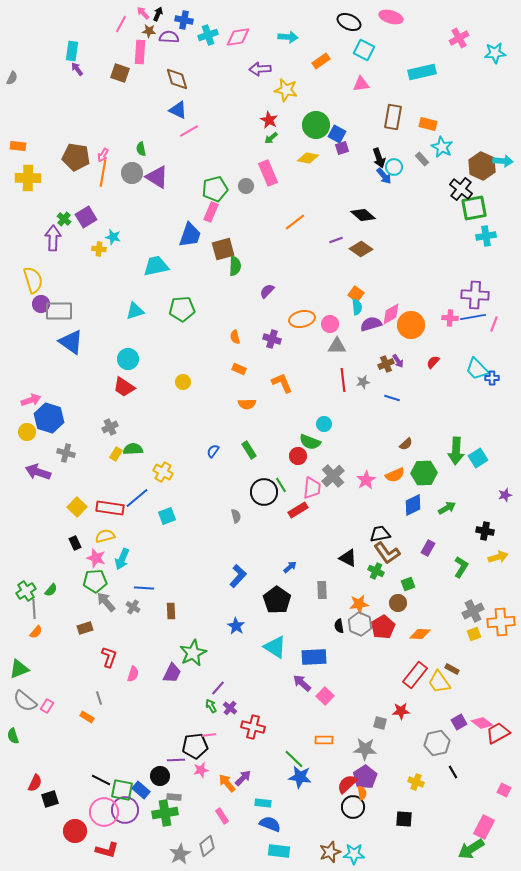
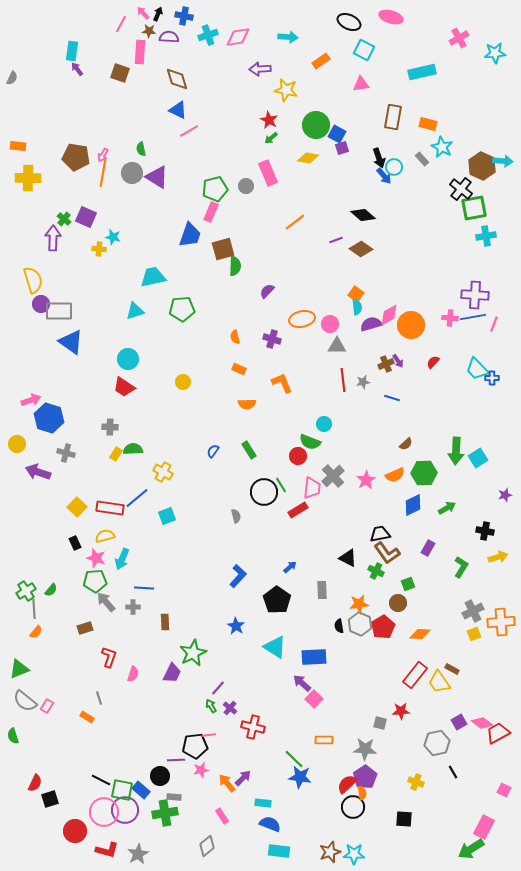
blue cross at (184, 20): moved 4 px up
purple square at (86, 217): rotated 35 degrees counterclockwise
cyan trapezoid at (156, 266): moved 3 px left, 11 px down
pink diamond at (391, 314): moved 2 px left, 1 px down
gray cross at (110, 427): rotated 28 degrees clockwise
yellow circle at (27, 432): moved 10 px left, 12 px down
gray cross at (133, 607): rotated 32 degrees counterclockwise
brown rectangle at (171, 611): moved 6 px left, 11 px down
pink square at (325, 696): moved 11 px left, 3 px down
gray star at (180, 854): moved 42 px left
